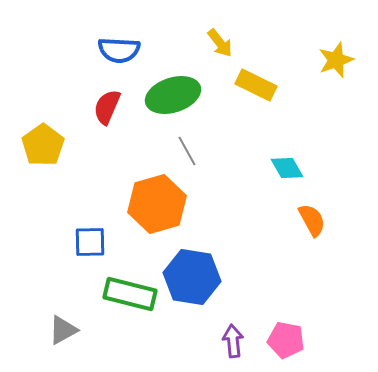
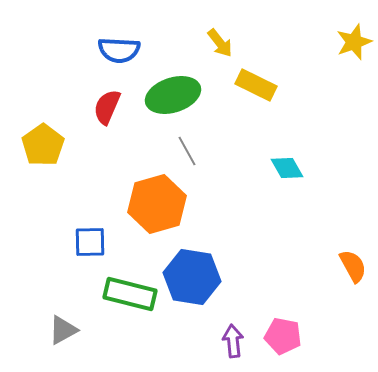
yellow star: moved 18 px right, 18 px up
orange semicircle: moved 41 px right, 46 px down
pink pentagon: moved 3 px left, 4 px up
